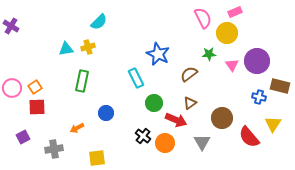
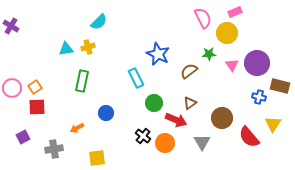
purple circle: moved 2 px down
brown semicircle: moved 3 px up
